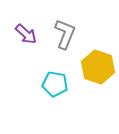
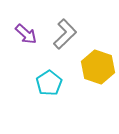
gray L-shape: rotated 24 degrees clockwise
cyan pentagon: moved 6 px left, 1 px up; rotated 30 degrees clockwise
